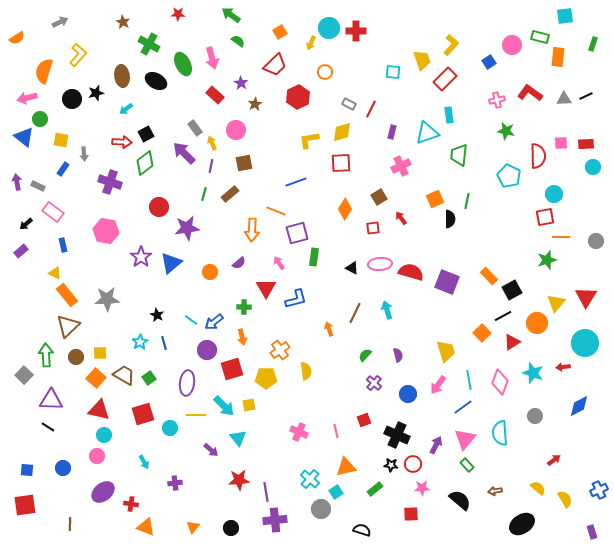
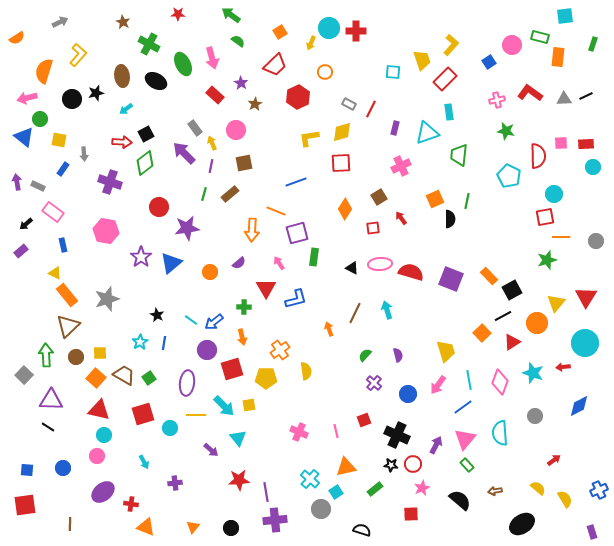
cyan rectangle at (449, 115): moved 3 px up
purple rectangle at (392, 132): moved 3 px right, 4 px up
yellow square at (61, 140): moved 2 px left
yellow L-shape at (309, 140): moved 2 px up
purple square at (447, 282): moved 4 px right, 3 px up
gray star at (107, 299): rotated 15 degrees counterclockwise
blue line at (164, 343): rotated 24 degrees clockwise
pink star at (422, 488): rotated 21 degrees counterclockwise
